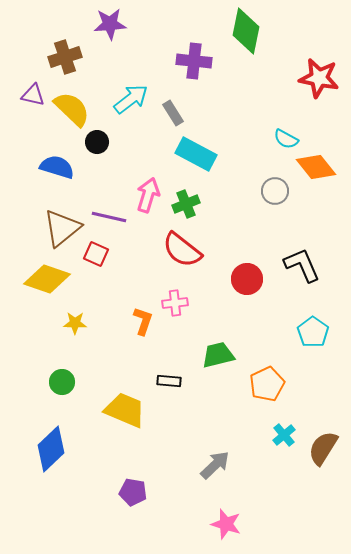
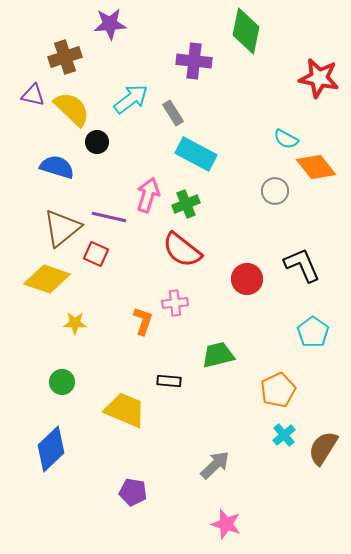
orange pentagon: moved 11 px right, 6 px down
